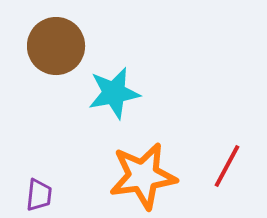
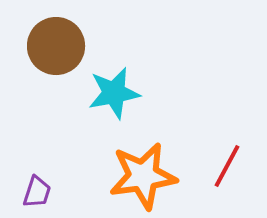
purple trapezoid: moved 2 px left, 3 px up; rotated 12 degrees clockwise
